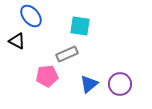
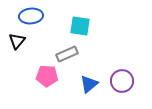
blue ellipse: rotated 55 degrees counterclockwise
black triangle: rotated 42 degrees clockwise
pink pentagon: rotated 10 degrees clockwise
purple circle: moved 2 px right, 3 px up
